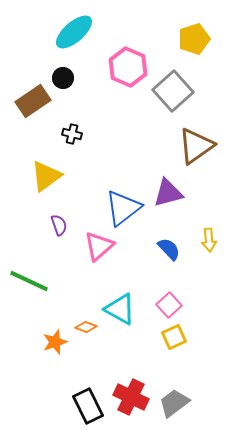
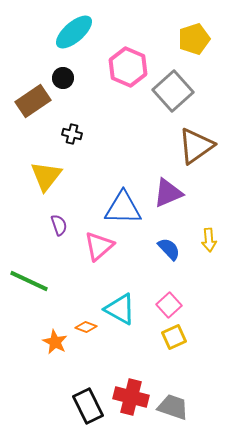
yellow triangle: rotated 16 degrees counterclockwise
purple triangle: rotated 8 degrees counterclockwise
blue triangle: rotated 39 degrees clockwise
orange star: rotated 25 degrees counterclockwise
red cross: rotated 12 degrees counterclockwise
gray trapezoid: moved 1 px left, 4 px down; rotated 56 degrees clockwise
